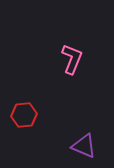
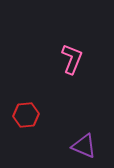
red hexagon: moved 2 px right
